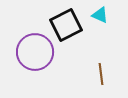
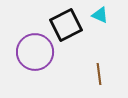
brown line: moved 2 px left
